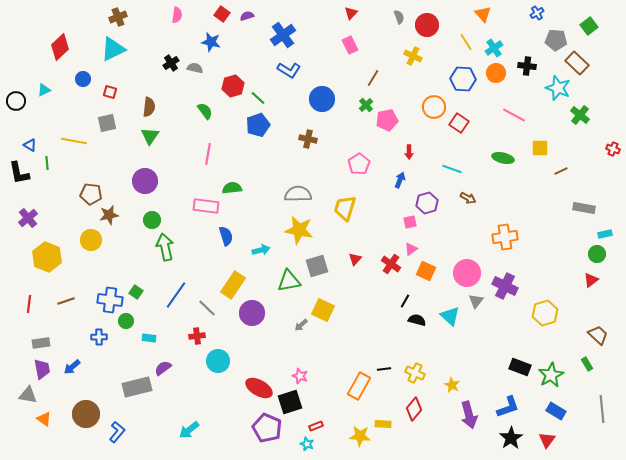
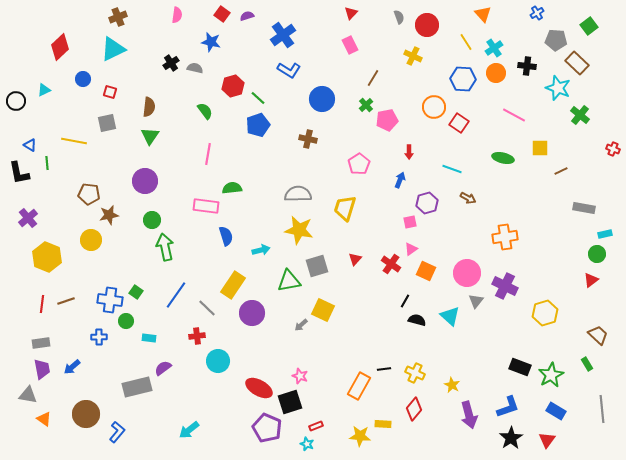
brown pentagon at (91, 194): moved 2 px left
red line at (29, 304): moved 13 px right
